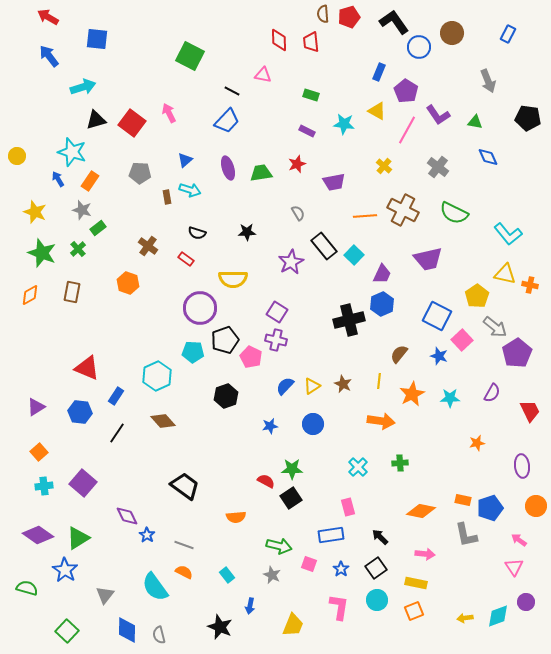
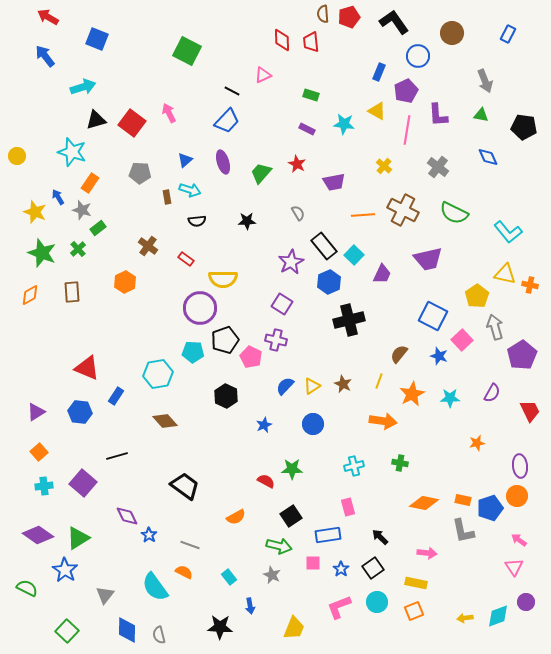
blue square at (97, 39): rotated 15 degrees clockwise
red diamond at (279, 40): moved 3 px right
blue circle at (419, 47): moved 1 px left, 9 px down
blue arrow at (49, 56): moved 4 px left
green square at (190, 56): moved 3 px left, 5 px up
pink triangle at (263, 75): rotated 36 degrees counterclockwise
gray arrow at (488, 81): moved 3 px left
purple pentagon at (406, 91): rotated 15 degrees clockwise
purple L-shape at (438, 115): rotated 30 degrees clockwise
black pentagon at (528, 118): moved 4 px left, 9 px down
green triangle at (475, 122): moved 6 px right, 7 px up
pink line at (407, 130): rotated 20 degrees counterclockwise
purple rectangle at (307, 131): moved 2 px up
red star at (297, 164): rotated 24 degrees counterclockwise
purple ellipse at (228, 168): moved 5 px left, 6 px up
green trapezoid at (261, 173): rotated 40 degrees counterclockwise
blue arrow at (58, 179): moved 18 px down
orange rectangle at (90, 181): moved 2 px down
orange line at (365, 216): moved 2 px left, 1 px up
black star at (247, 232): moved 11 px up
black semicircle at (197, 233): moved 12 px up; rotated 24 degrees counterclockwise
cyan L-shape at (508, 234): moved 2 px up
yellow semicircle at (233, 279): moved 10 px left
orange hexagon at (128, 283): moved 3 px left, 1 px up; rotated 15 degrees clockwise
brown rectangle at (72, 292): rotated 15 degrees counterclockwise
blue hexagon at (382, 304): moved 53 px left, 22 px up
purple square at (277, 312): moved 5 px right, 8 px up
blue square at (437, 316): moved 4 px left
gray arrow at (495, 327): rotated 145 degrees counterclockwise
purple pentagon at (517, 353): moved 5 px right, 2 px down
cyan hexagon at (157, 376): moved 1 px right, 2 px up; rotated 16 degrees clockwise
yellow line at (379, 381): rotated 14 degrees clockwise
black hexagon at (226, 396): rotated 15 degrees counterclockwise
purple triangle at (36, 407): moved 5 px down
brown diamond at (163, 421): moved 2 px right
orange arrow at (381, 421): moved 2 px right
blue star at (270, 426): moved 6 px left, 1 px up; rotated 14 degrees counterclockwise
black line at (117, 433): moved 23 px down; rotated 40 degrees clockwise
green cross at (400, 463): rotated 14 degrees clockwise
purple ellipse at (522, 466): moved 2 px left
cyan cross at (358, 467): moved 4 px left, 1 px up; rotated 30 degrees clockwise
black square at (291, 498): moved 18 px down
orange circle at (536, 506): moved 19 px left, 10 px up
orange diamond at (421, 511): moved 3 px right, 8 px up
orange semicircle at (236, 517): rotated 24 degrees counterclockwise
blue star at (147, 535): moved 2 px right
blue rectangle at (331, 535): moved 3 px left
gray L-shape at (466, 535): moved 3 px left, 4 px up
gray line at (184, 545): moved 6 px right
pink arrow at (425, 554): moved 2 px right, 1 px up
pink square at (309, 564): moved 4 px right, 1 px up; rotated 21 degrees counterclockwise
black square at (376, 568): moved 3 px left
cyan rectangle at (227, 575): moved 2 px right, 2 px down
green semicircle at (27, 588): rotated 10 degrees clockwise
cyan circle at (377, 600): moved 2 px down
blue arrow at (250, 606): rotated 21 degrees counterclockwise
pink L-shape at (339, 607): rotated 120 degrees counterclockwise
yellow trapezoid at (293, 625): moved 1 px right, 3 px down
black star at (220, 627): rotated 20 degrees counterclockwise
